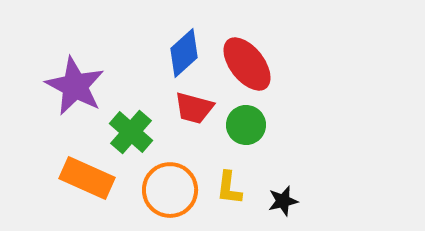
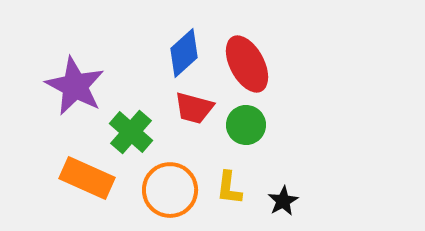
red ellipse: rotated 10 degrees clockwise
black star: rotated 16 degrees counterclockwise
